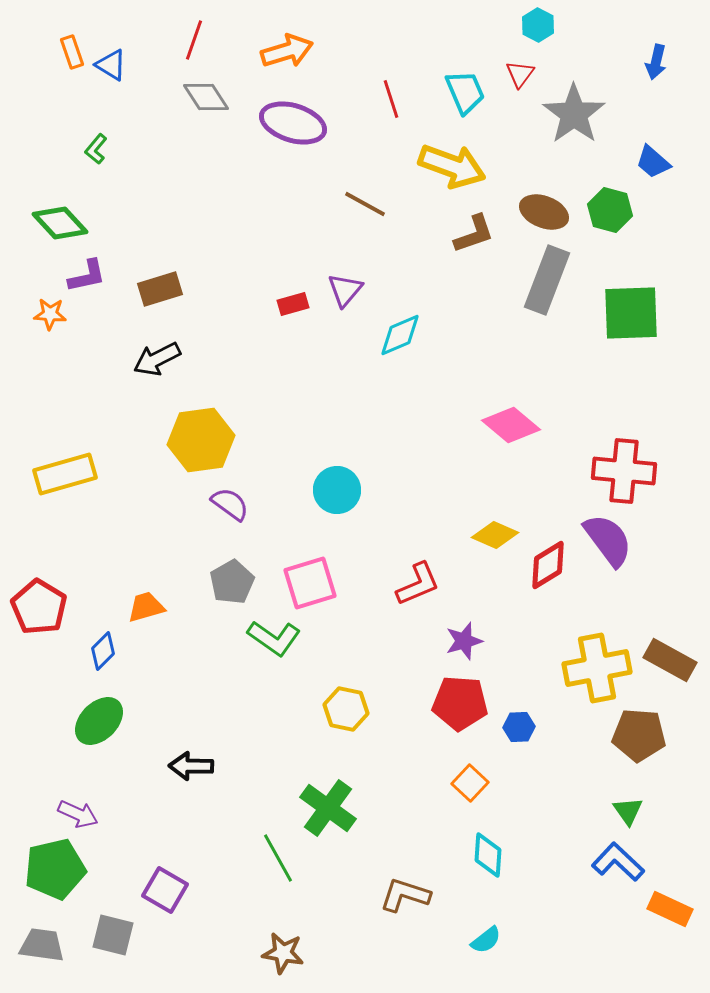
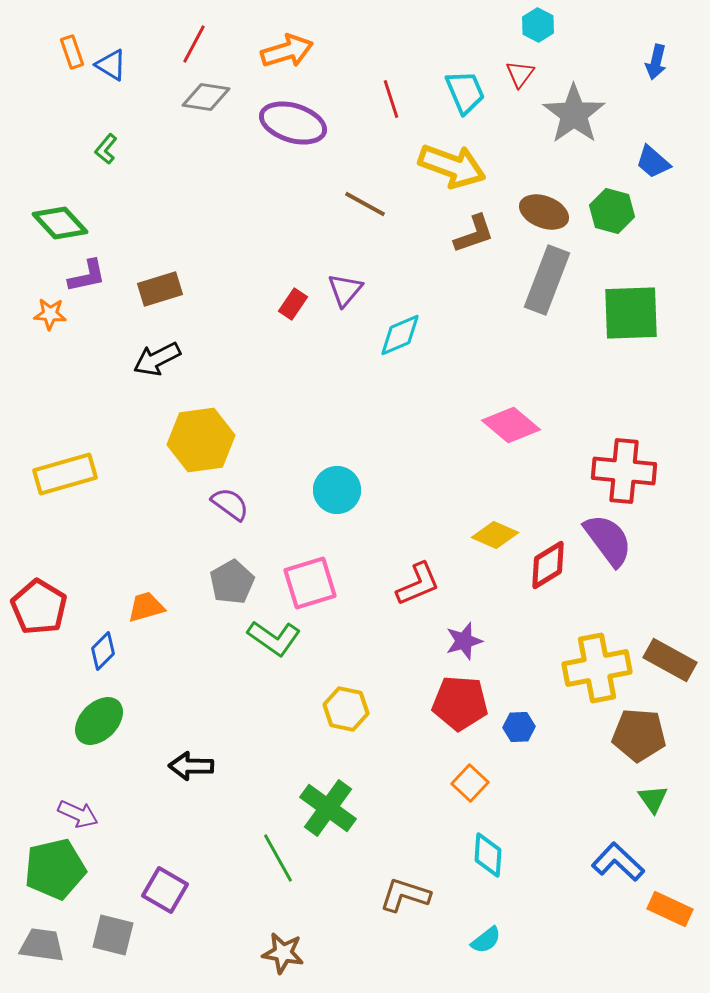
red line at (194, 40): moved 4 px down; rotated 9 degrees clockwise
gray diamond at (206, 97): rotated 48 degrees counterclockwise
green L-shape at (96, 149): moved 10 px right
green hexagon at (610, 210): moved 2 px right, 1 px down
red rectangle at (293, 304): rotated 40 degrees counterclockwise
green triangle at (628, 811): moved 25 px right, 12 px up
